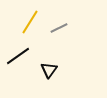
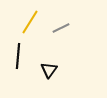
gray line: moved 2 px right
black line: rotated 50 degrees counterclockwise
